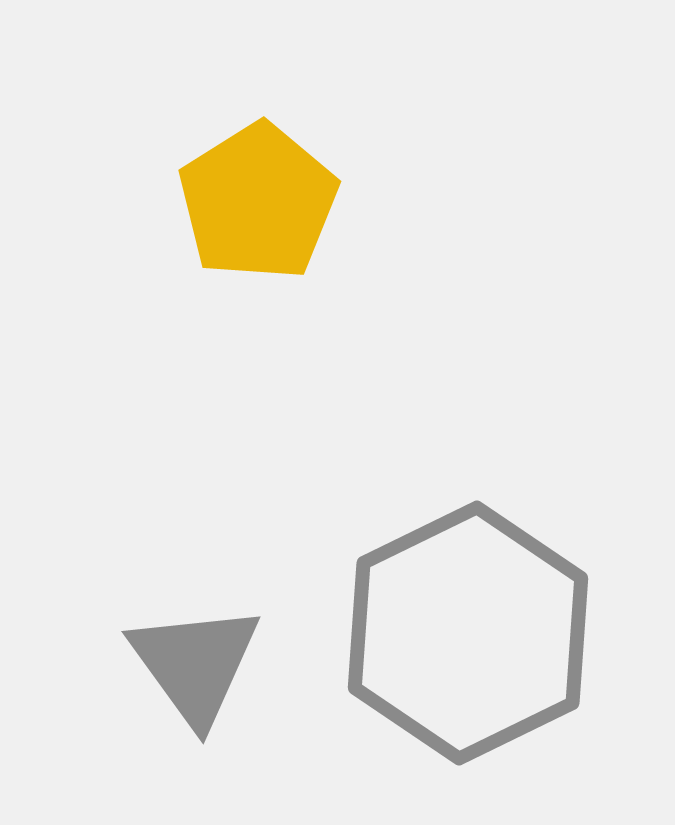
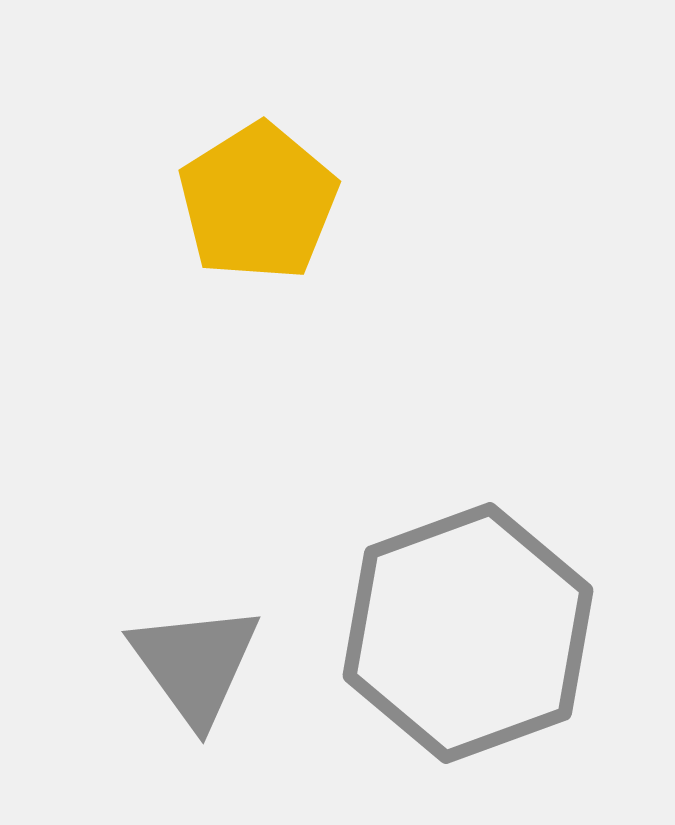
gray hexagon: rotated 6 degrees clockwise
